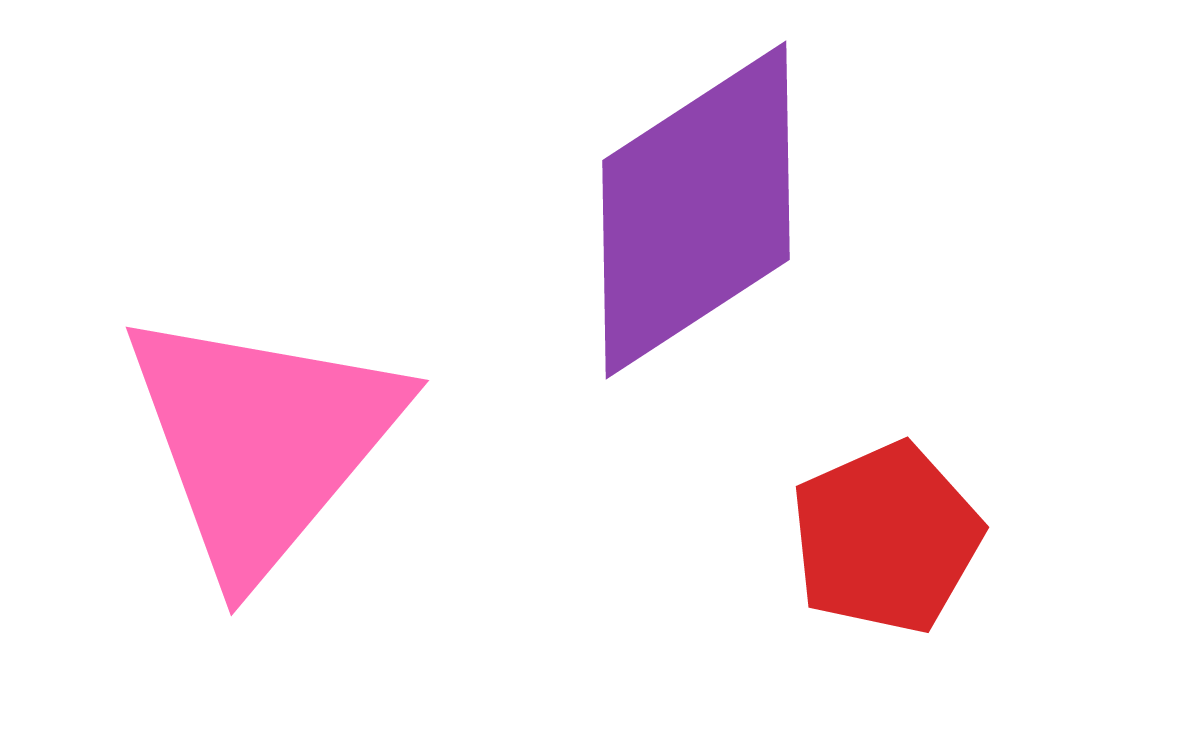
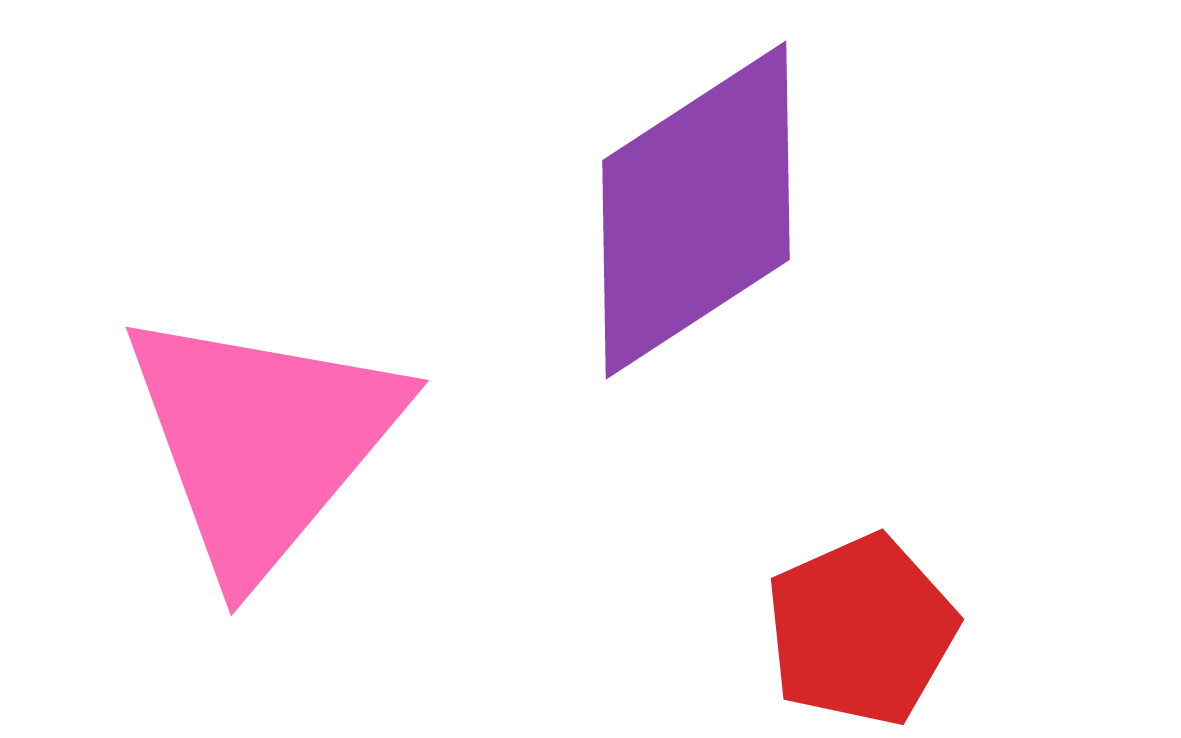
red pentagon: moved 25 px left, 92 px down
